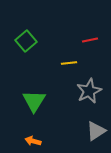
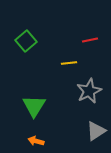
green triangle: moved 5 px down
orange arrow: moved 3 px right
